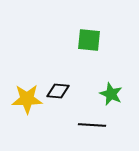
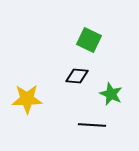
green square: rotated 20 degrees clockwise
black diamond: moved 19 px right, 15 px up
